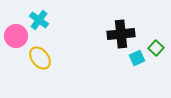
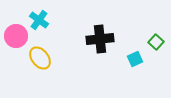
black cross: moved 21 px left, 5 px down
green square: moved 6 px up
cyan square: moved 2 px left, 1 px down
